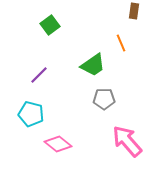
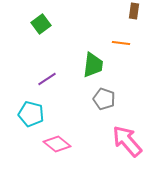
green square: moved 9 px left, 1 px up
orange line: rotated 60 degrees counterclockwise
green trapezoid: rotated 48 degrees counterclockwise
purple line: moved 8 px right, 4 px down; rotated 12 degrees clockwise
gray pentagon: rotated 20 degrees clockwise
pink diamond: moved 1 px left
